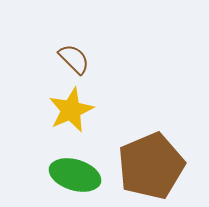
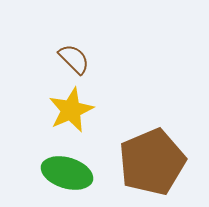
brown pentagon: moved 1 px right, 4 px up
green ellipse: moved 8 px left, 2 px up
